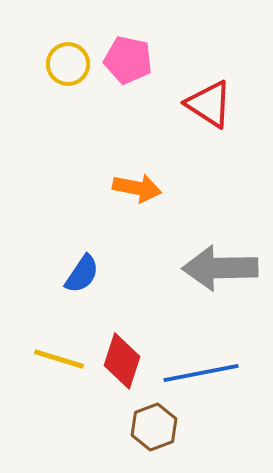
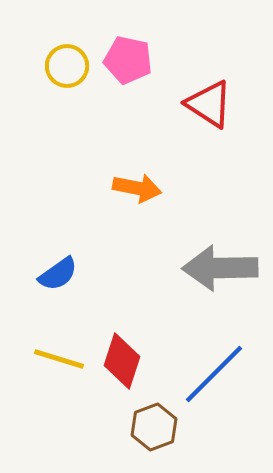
yellow circle: moved 1 px left, 2 px down
blue semicircle: moved 24 px left; rotated 21 degrees clockwise
blue line: moved 13 px right, 1 px down; rotated 34 degrees counterclockwise
